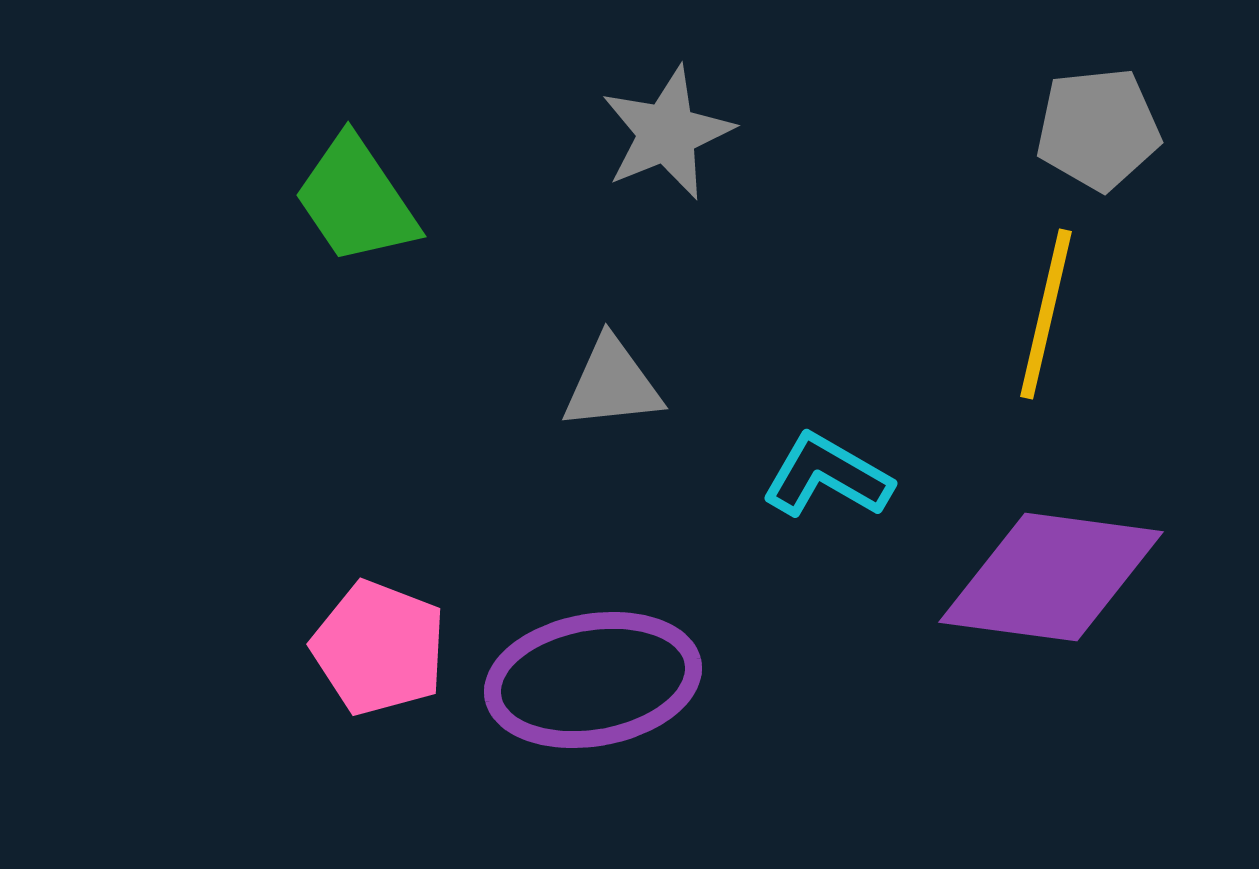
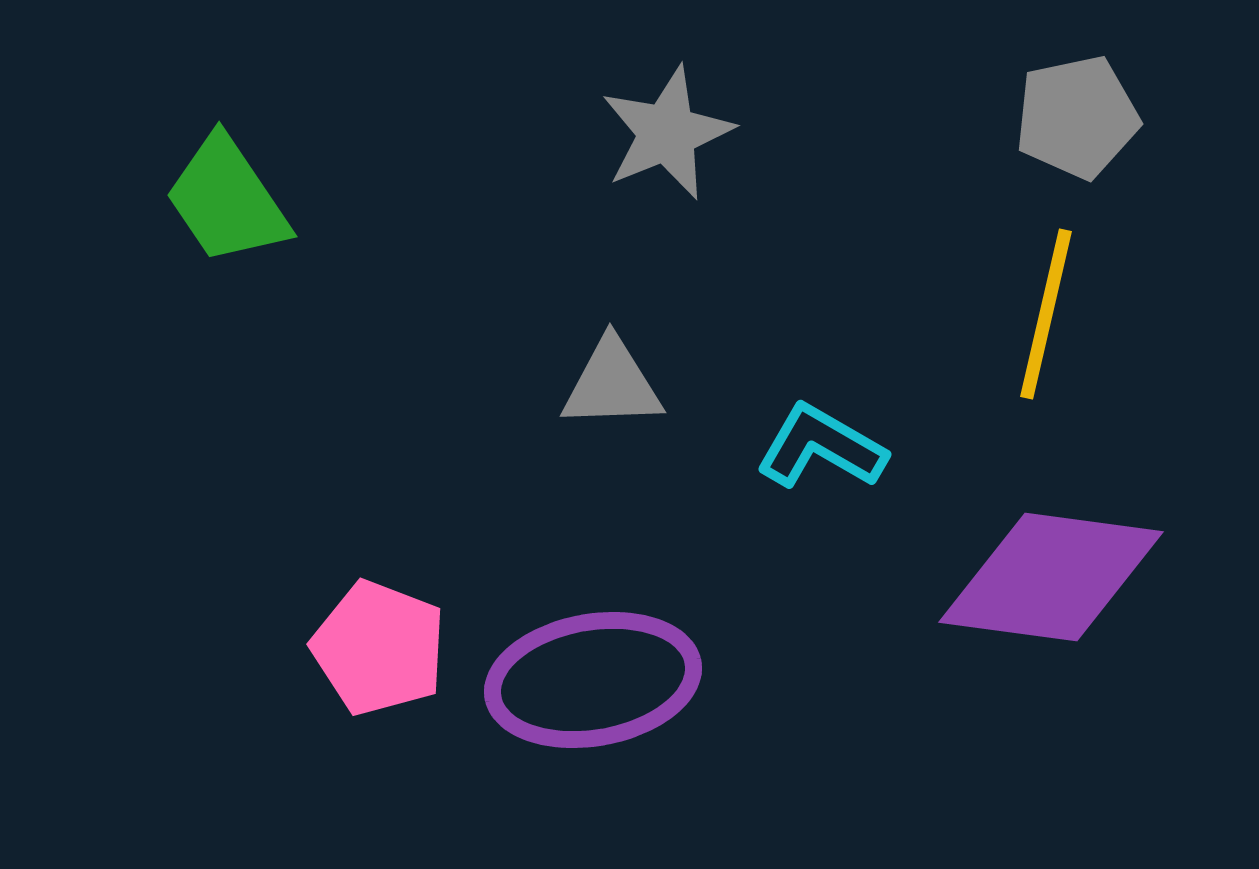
gray pentagon: moved 21 px left, 12 px up; rotated 6 degrees counterclockwise
green trapezoid: moved 129 px left
gray triangle: rotated 4 degrees clockwise
cyan L-shape: moved 6 px left, 29 px up
